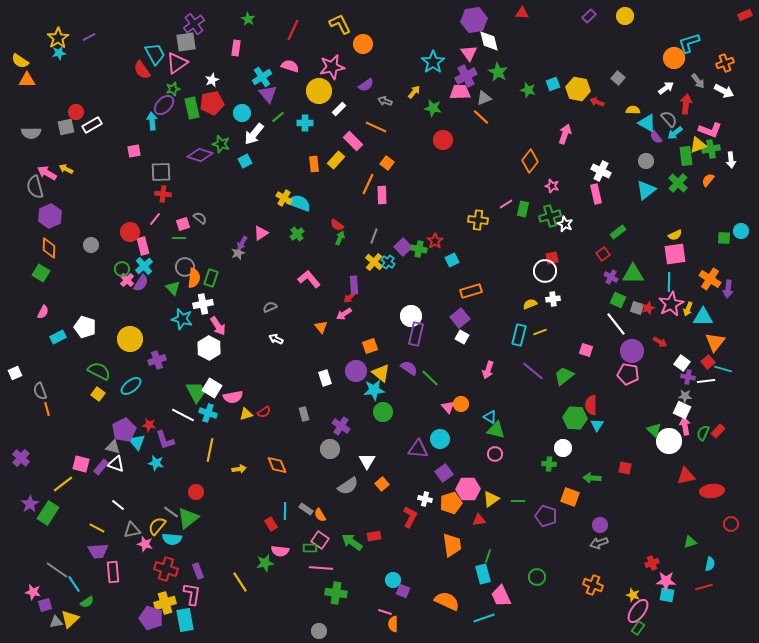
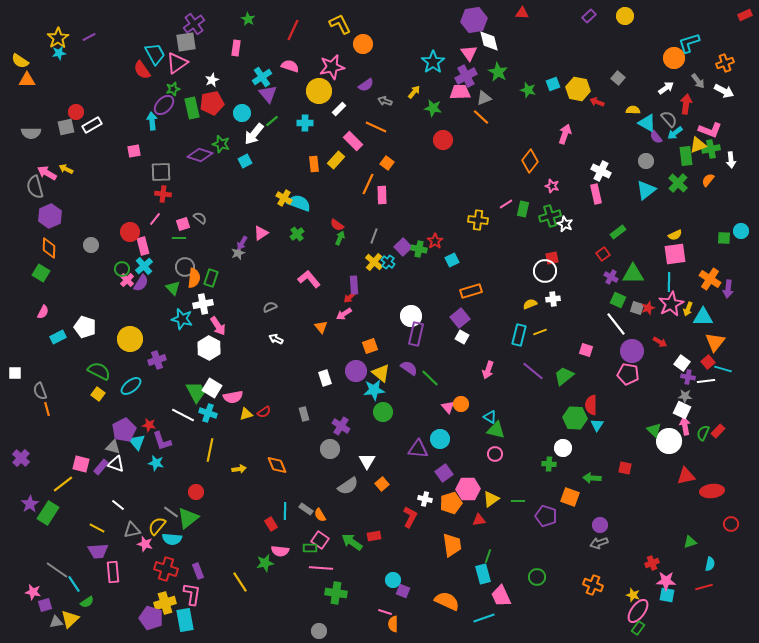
green line at (278, 117): moved 6 px left, 4 px down
white square at (15, 373): rotated 24 degrees clockwise
purple L-shape at (165, 440): moved 3 px left, 1 px down
